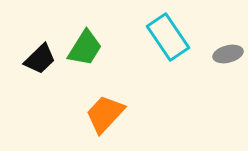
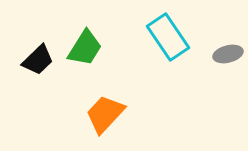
black trapezoid: moved 2 px left, 1 px down
